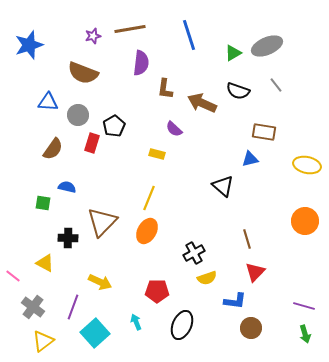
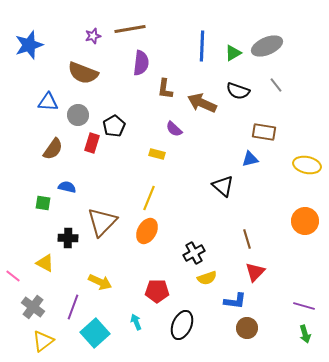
blue line at (189, 35): moved 13 px right, 11 px down; rotated 20 degrees clockwise
brown circle at (251, 328): moved 4 px left
